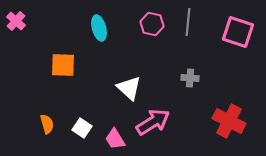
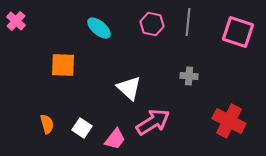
cyan ellipse: rotated 35 degrees counterclockwise
gray cross: moved 1 px left, 2 px up
pink trapezoid: rotated 110 degrees counterclockwise
